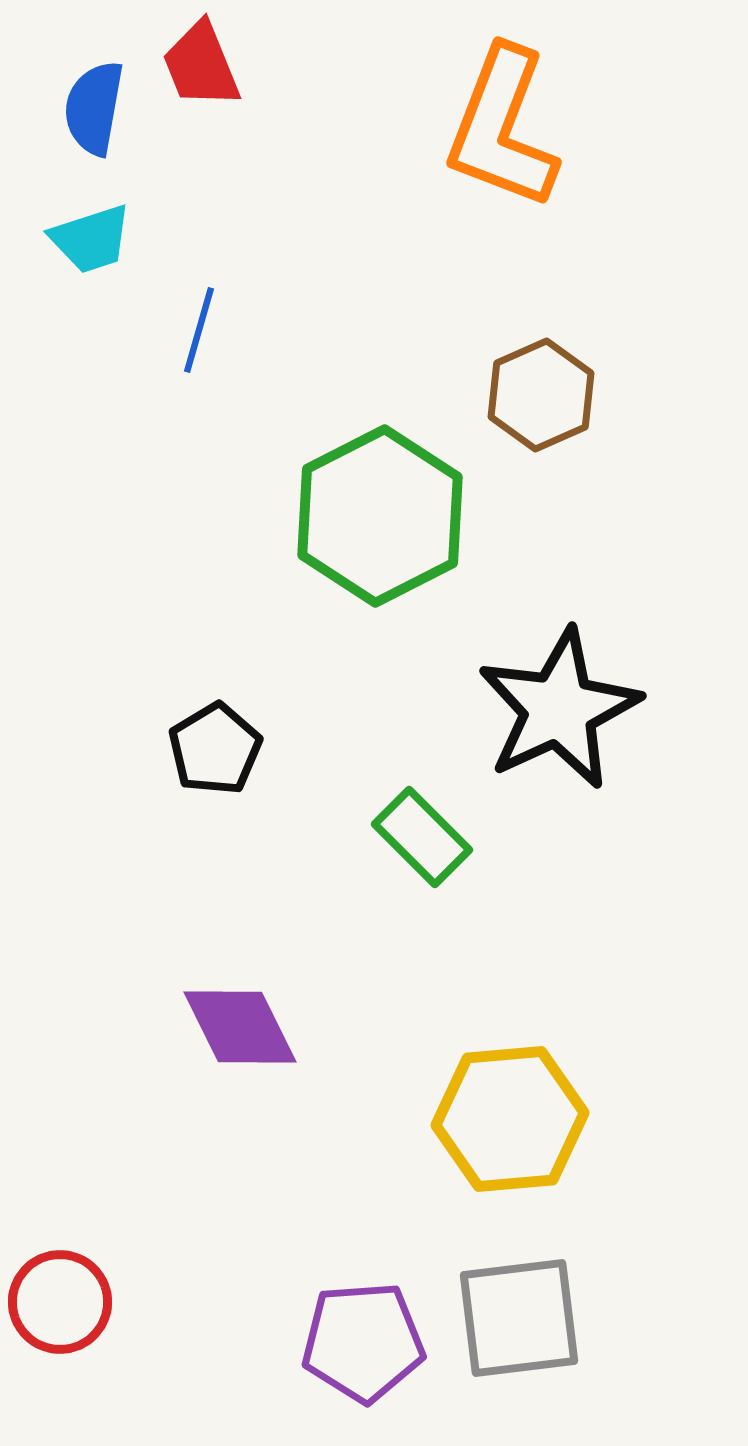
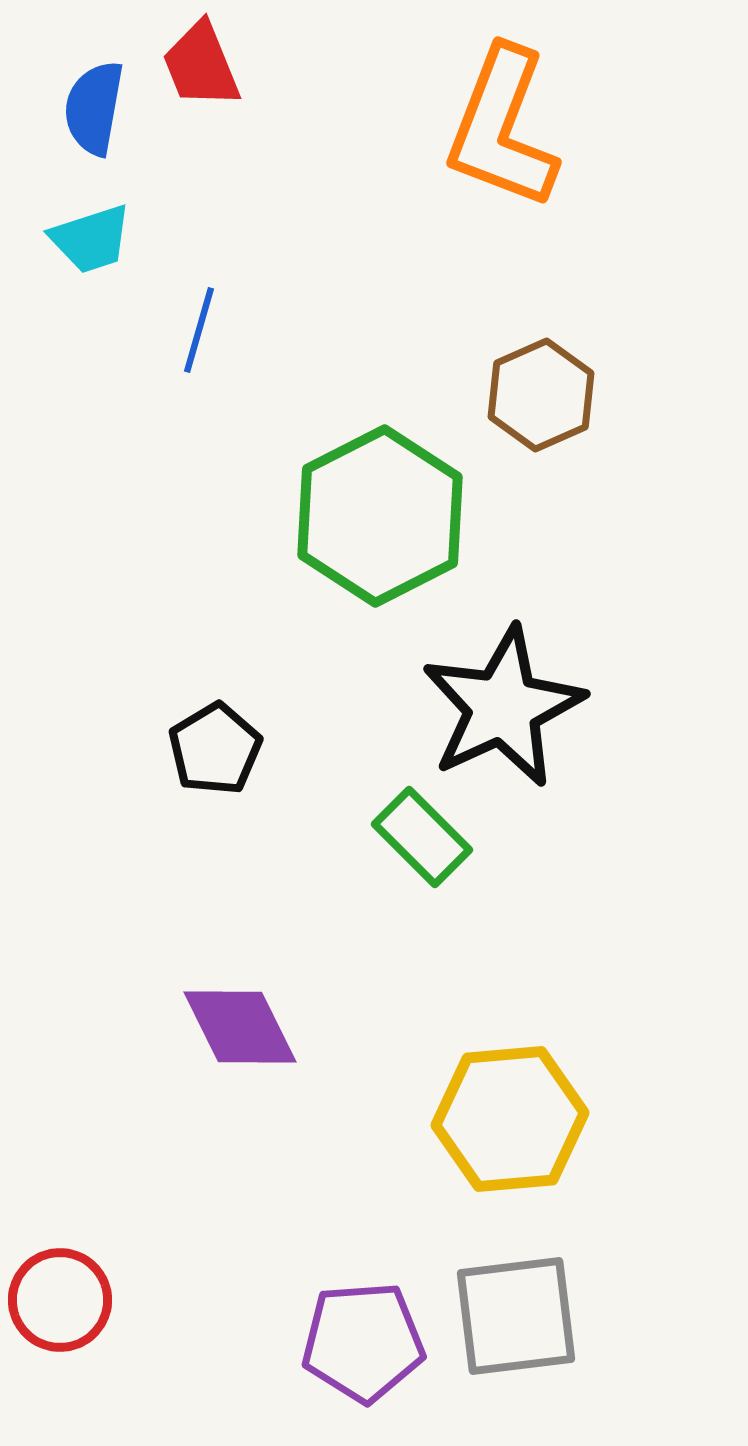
black star: moved 56 px left, 2 px up
red circle: moved 2 px up
gray square: moved 3 px left, 2 px up
